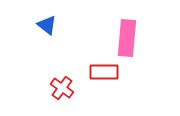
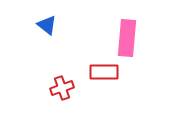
red cross: rotated 35 degrees clockwise
